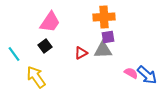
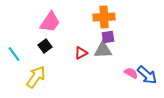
yellow arrow: rotated 70 degrees clockwise
